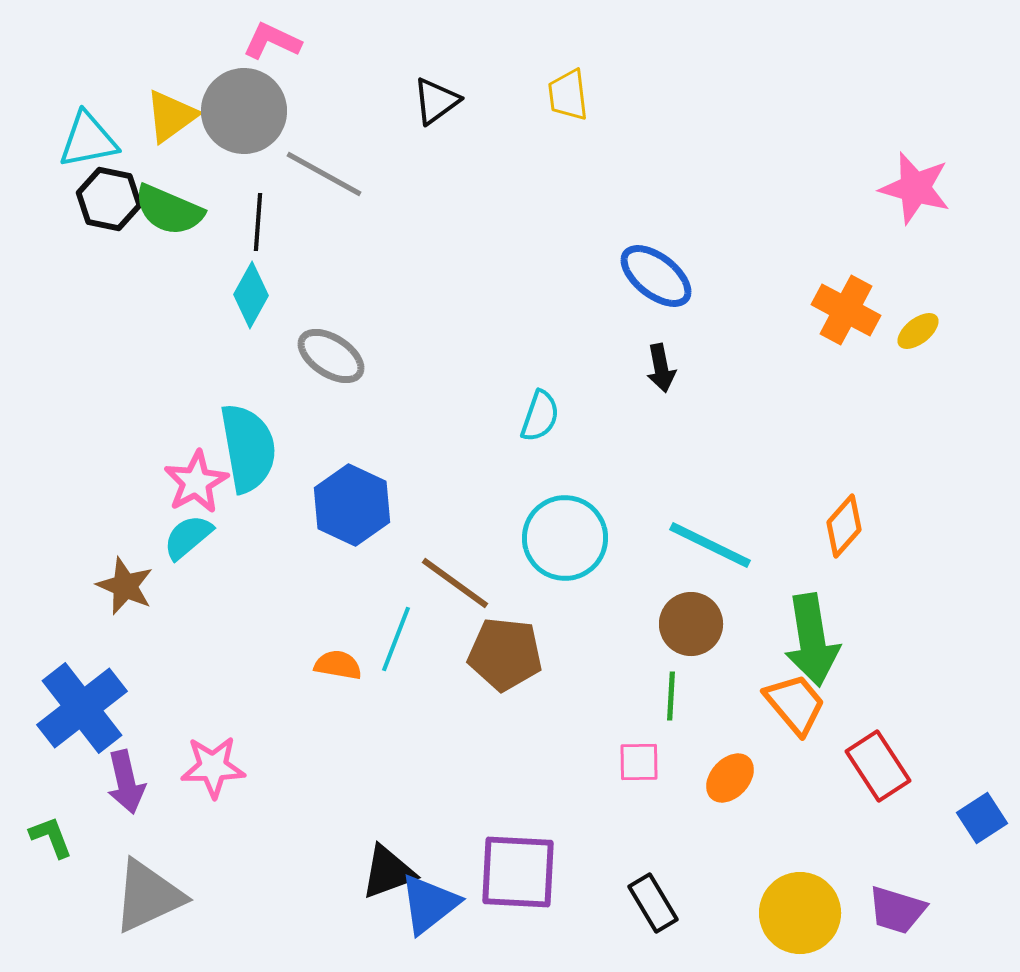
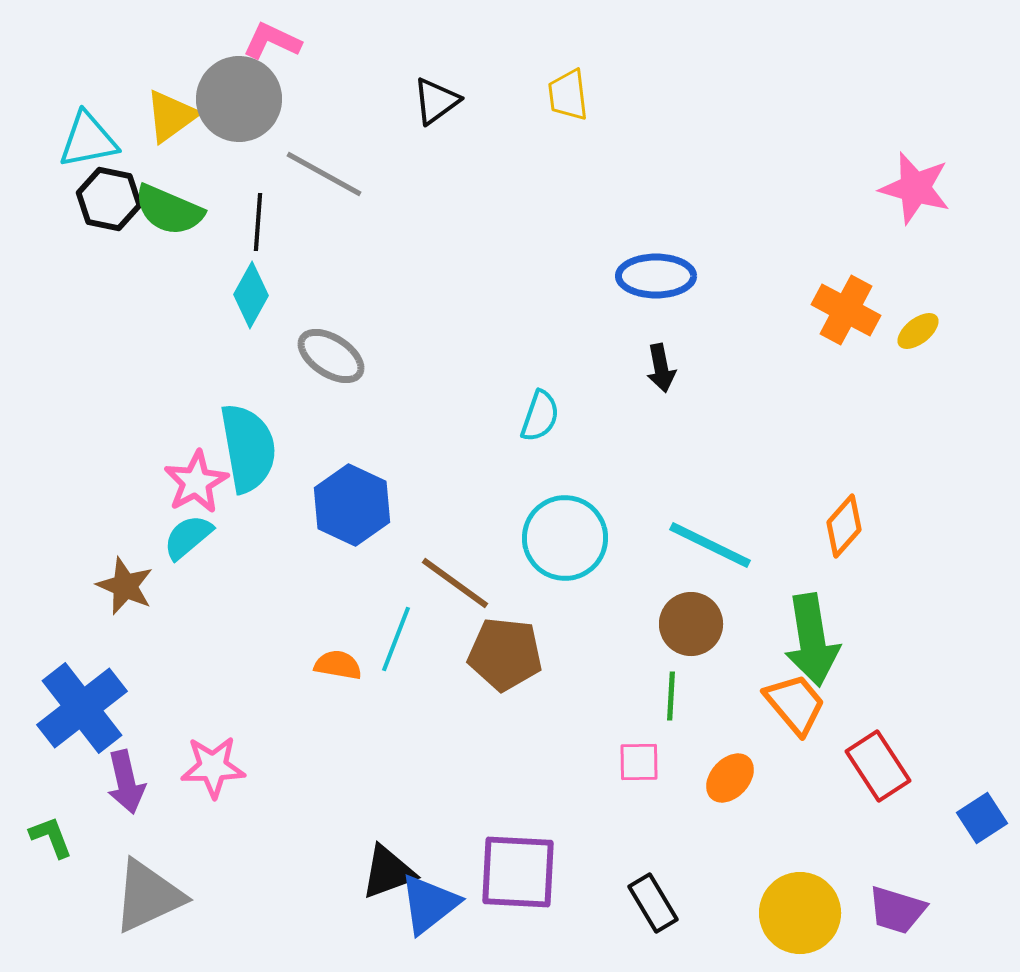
gray circle at (244, 111): moved 5 px left, 12 px up
blue ellipse at (656, 276): rotated 38 degrees counterclockwise
